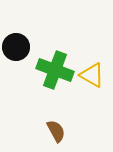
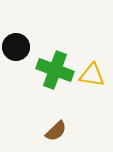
yellow triangle: rotated 20 degrees counterclockwise
brown semicircle: rotated 75 degrees clockwise
